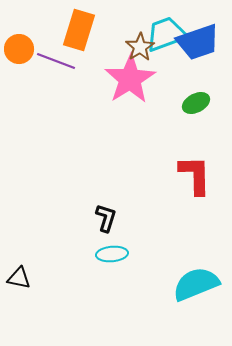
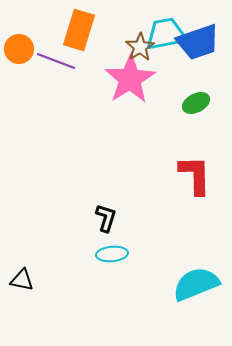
cyan trapezoid: rotated 9 degrees clockwise
black triangle: moved 3 px right, 2 px down
